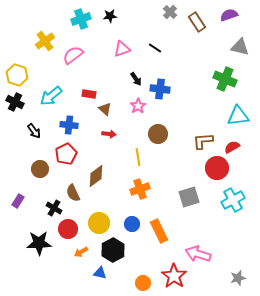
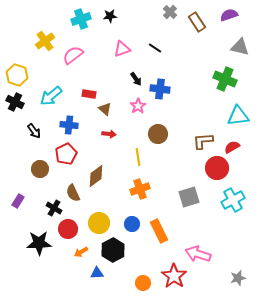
blue triangle at (100, 273): moved 3 px left; rotated 16 degrees counterclockwise
